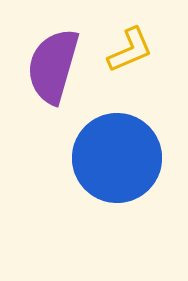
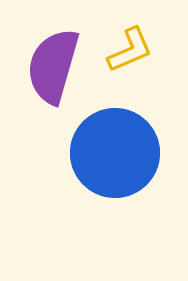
blue circle: moved 2 px left, 5 px up
